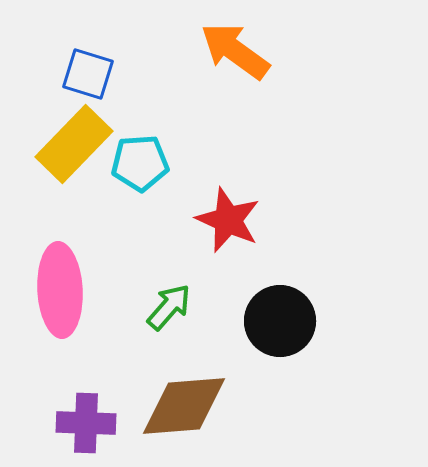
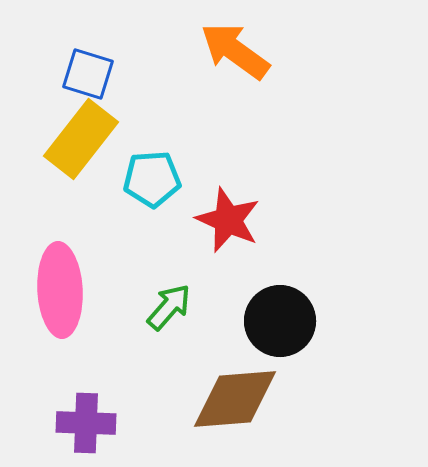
yellow rectangle: moved 7 px right, 5 px up; rotated 6 degrees counterclockwise
cyan pentagon: moved 12 px right, 16 px down
brown diamond: moved 51 px right, 7 px up
